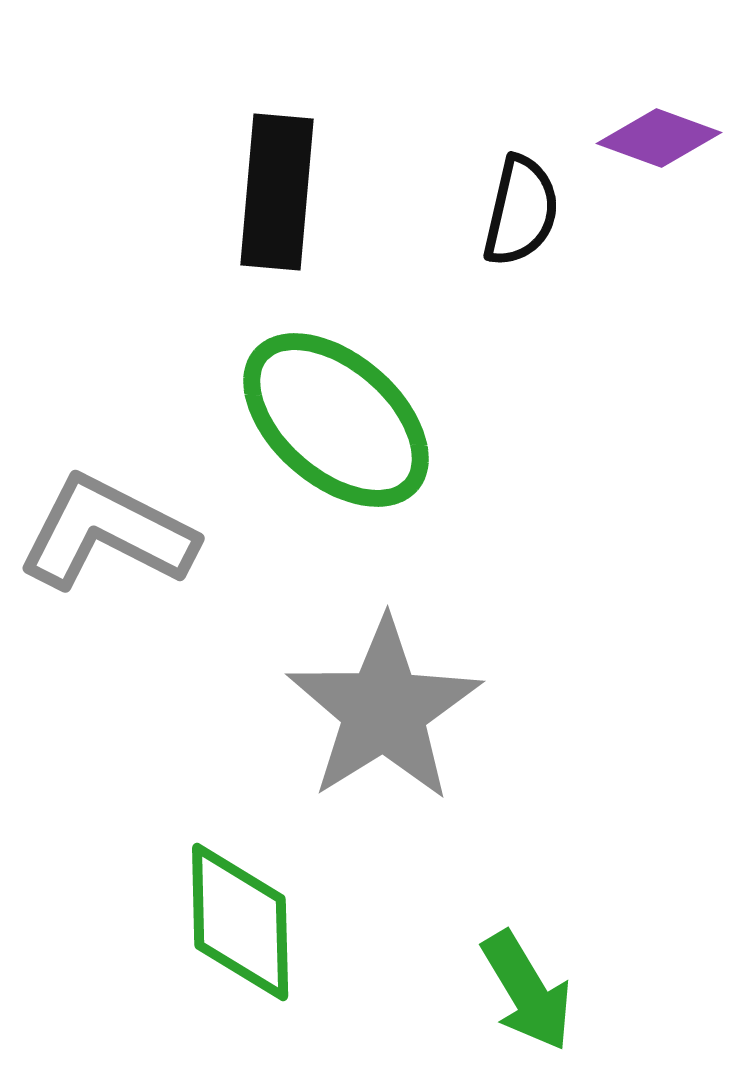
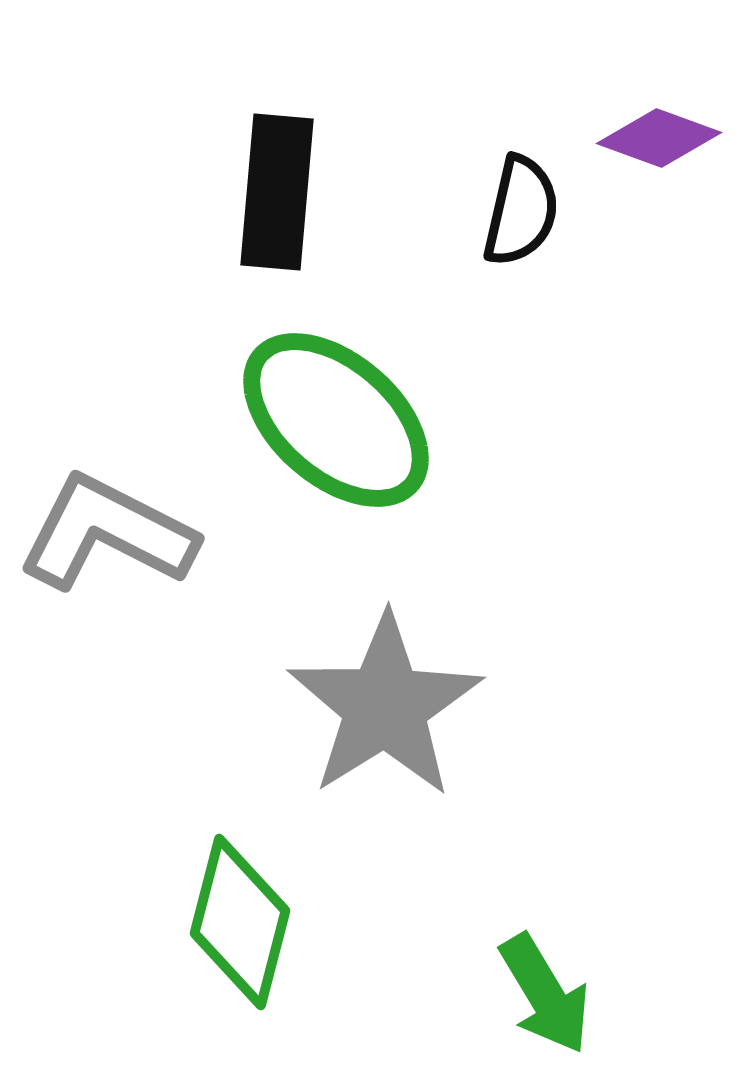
gray star: moved 1 px right, 4 px up
green diamond: rotated 16 degrees clockwise
green arrow: moved 18 px right, 3 px down
